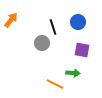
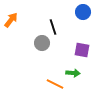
blue circle: moved 5 px right, 10 px up
